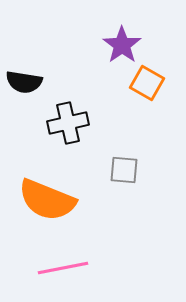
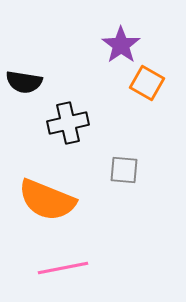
purple star: moved 1 px left
